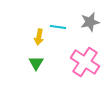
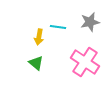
green triangle: rotated 21 degrees counterclockwise
